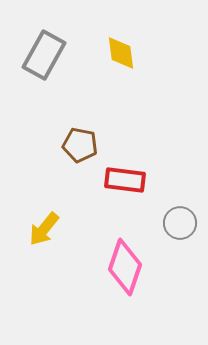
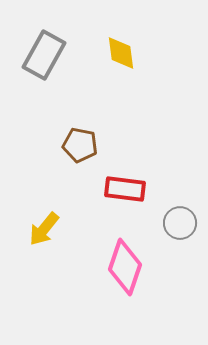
red rectangle: moved 9 px down
